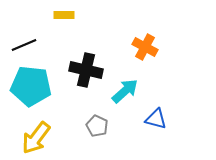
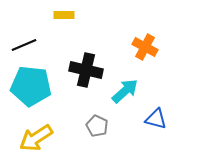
yellow arrow: rotated 20 degrees clockwise
